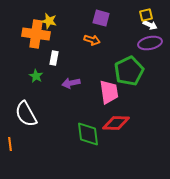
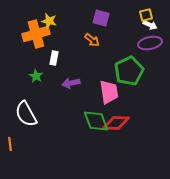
orange cross: rotated 24 degrees counterclockwise
orange arrow: rotated 21 degrees clockwise
green diamond: moved 8 px right, 13 px up; rotated 12 degrees counterclockwise
